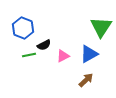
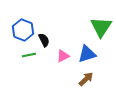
blue hexagon: moved 2 px down
black semicircle: moved 5 px up; rotated 88 degrees counterclockwise
blue triangle: moved 2 px left; rotated 12 degrees clockwise
brown arrow: moved 1 px up
